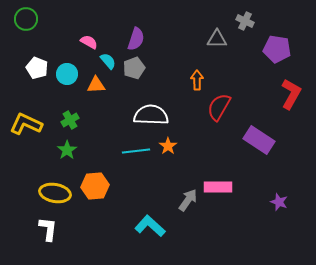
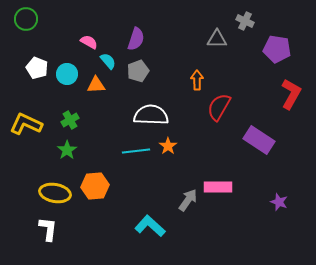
gray pentagon: moved 4 px right, 3 px down
